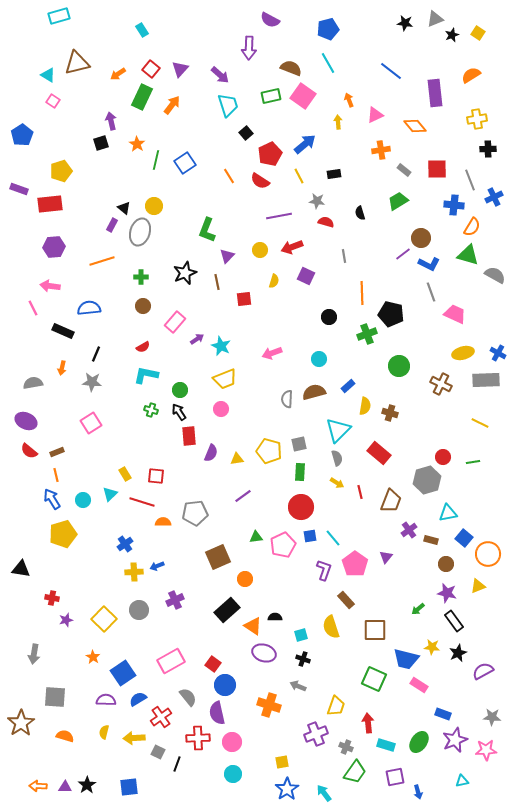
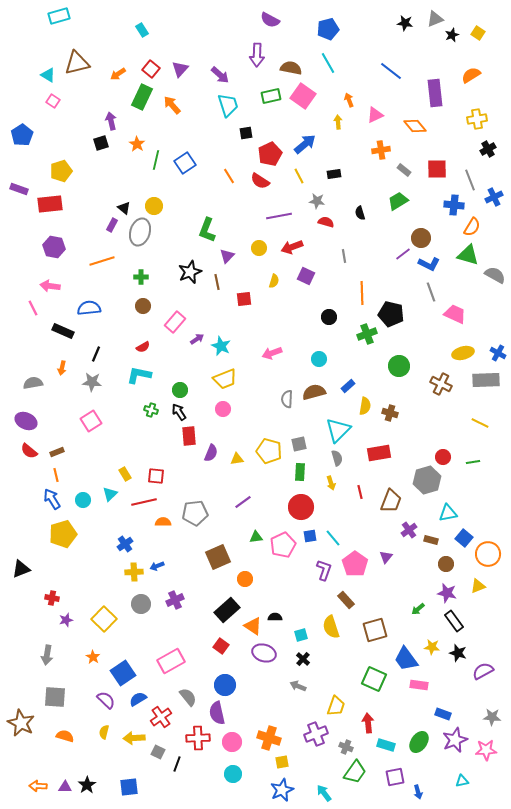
purple arrow at (249, 48): moved 8 px right, 7 px down
brown semicircle at (291, 68): rotated 10 degrees counterclockwise
orange arrow at (172, 105): rotated 78 degrees counterclockwise
black square at (246, 133): rotated 32 degrees clockwise
black cross at (488, 149): rotated 28 degrees counterclockwise
purple hexagon at (54, 247): rotated 15 degrees clockwise
yellow circle at (260, 250): moved 1 px left, 2 px up
black star at (185, 273): moved 5 px right, 1 px up
cyan L-shape at (146, 375): moved 7 px left
pink circle at (221, 409): moved 2 px right
pink square at (91, 423): moved 2 px up
red rectangle at (379, 453): rotated 50 degrees counterclockwise
yellow arrow at (337, 483): moved 6 px left; rotated 40 degrees clockwise
purple line at (243, 496): moved 6 px down
red line at (142, 502): moved 2 px right; rotated 30 degrees counterclockwise
black triangle at (21, 569): rotated 30 degrees counterclockwise
gray circle at (139, 610): moved 2 px right, 6 px up
brown square at (375, 630): rotated 15 degrees counterclockwise
black star at (458, 653): rotated 30 degrees counterclockwise
gray arrow at (34, 654): moved 13 px right, 1 px down
black cross at (303, 659): rotated 24 degrees clockwise
blue trapezoid at (406, 659): rotated 40 degrees clockwise
red square at (213, 664): moved 8 px right, 18 px up
pink rectangle at (419, 685): rotated 24 degrees counterclockwise
purple semicircle at (106, 700): rotated 42 degrees clockwise
orange cross at (269, 705): moved 33 px down
brown star at (21, 723): rotated 12 degrees counterclockwise
blue star at (287, 789): moved 5 px left, 1 px down; rotated 10 degrees clockwise
